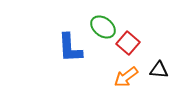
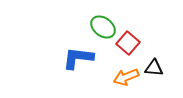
blue L-shape: moved 8 px right, 10 px down; rotated 100 degrees clockwise
black triangle: moved 5 px left, 2 px up
orange arrow: rotated 15 degrees clockwise
